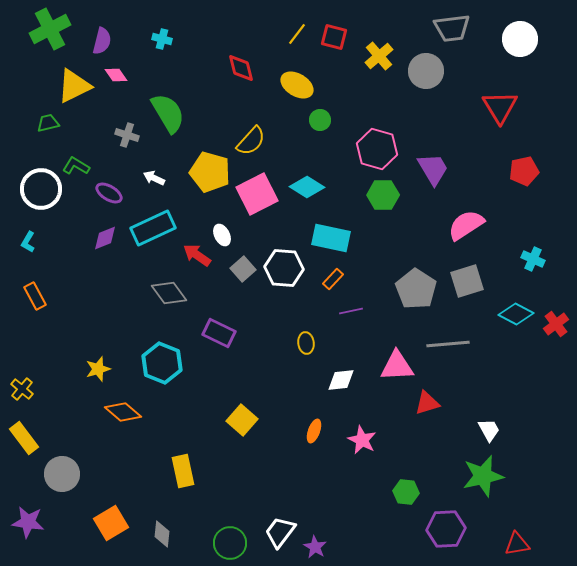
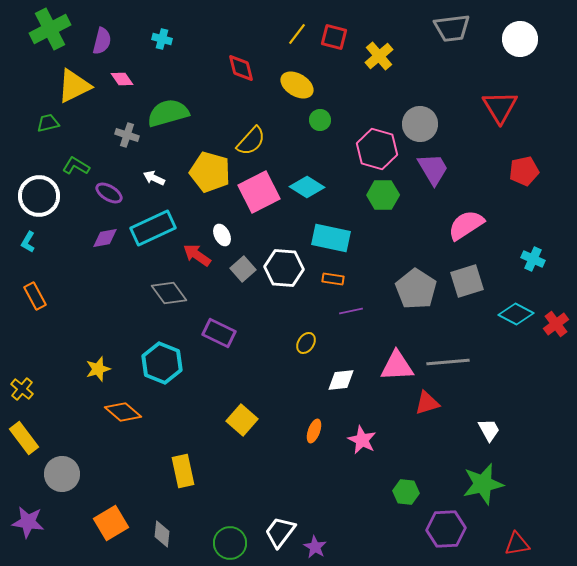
gray circle at (426, 71): moved 6 px left, 53 px down
pink diamond at (116, 75): moved 6 px right, 4 px down
green semicircle at (168, 113): rotated 75 degrees counterclockwise
white circle at (41, 189): moved 2 px left, 7 px down
pink square at (257, 194): moved 2 px right, 2 px up
purple diamond at (105, 238): rotated 12 degrees clockwise
orange rectangle at (333, 279): rotated 55 degrees clockwise
yellow ellipse at (306, 343): rotated 40 degrees clockwise
gray line at (448, 344): moved 18 px down
green star at (483, 476): moved 8 px down
